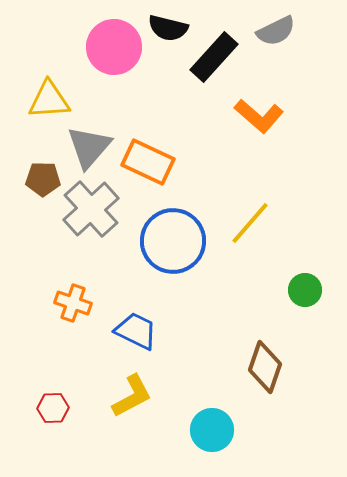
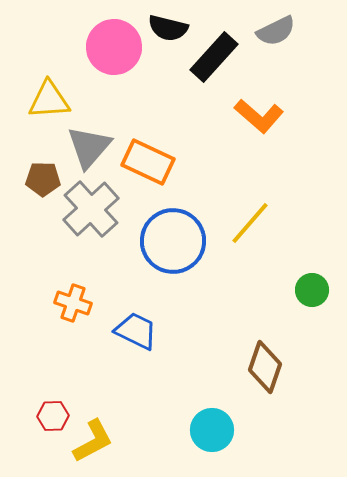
green circle: moved 7 px right
yellow L-shape: moved 39 px left, 45 px down
red hexagon: moved 8 px down
